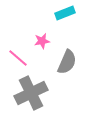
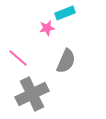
pink star: moved 5 px right, 13 px up
gray semicircle: moved 1 px left, 1 px up
gray cross: moved 1 px right, 1 px down
